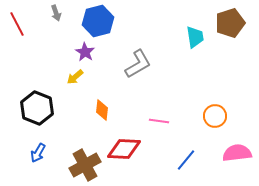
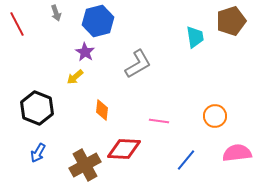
brown pentagon: moved 1 px right, 2 px up
